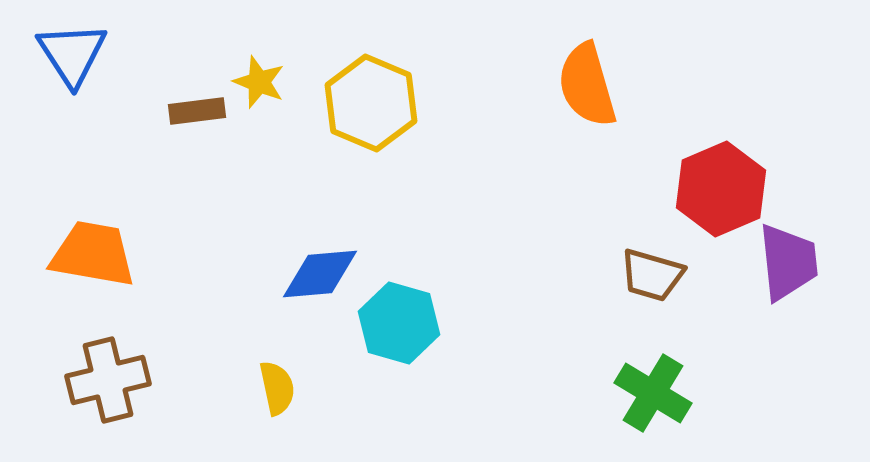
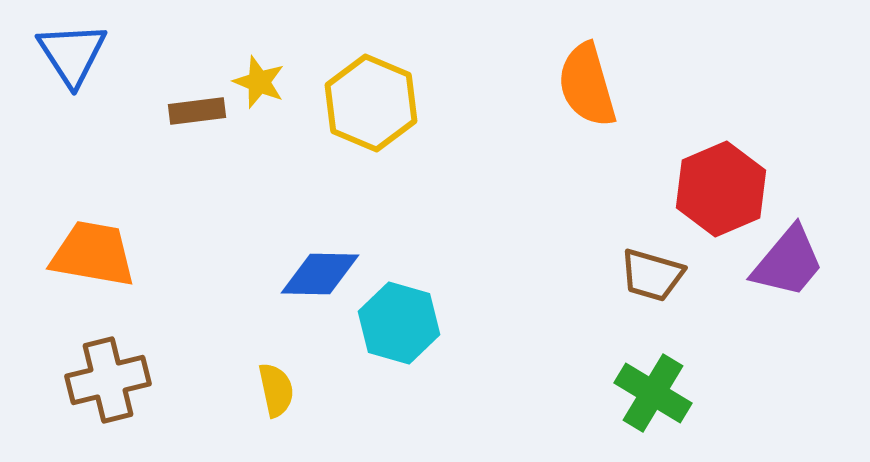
purple trapezoid: rotated 46 degrees clockwise
blue diamond: rotated 6 degrees clockwise
yellow semicircle: moved 1 px left, 2 px down
